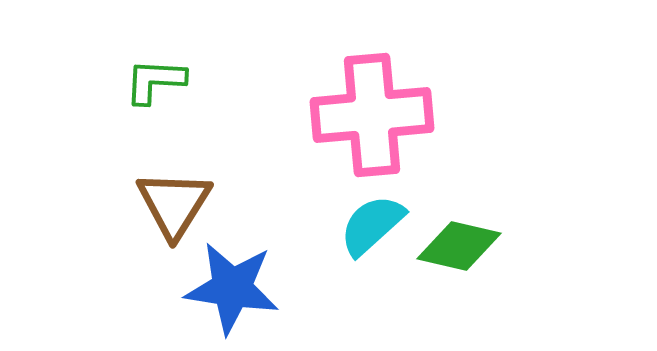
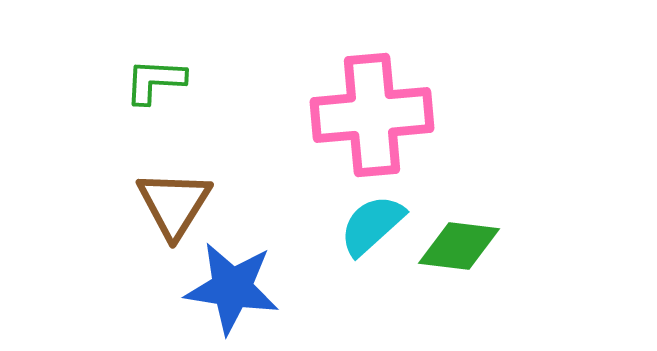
green diamond: rotated 6 degrees counterclockwise
